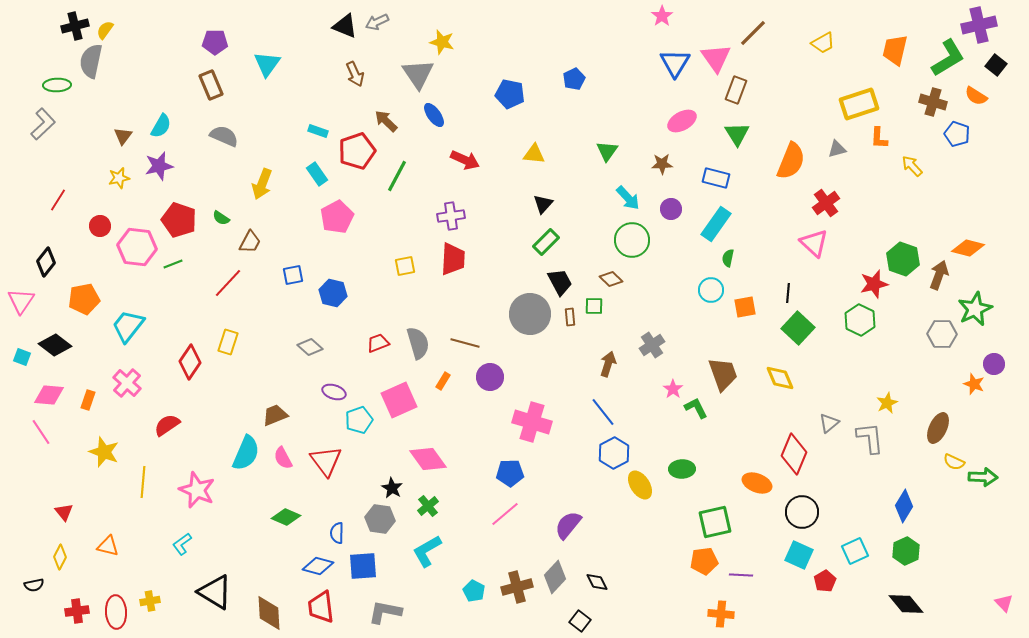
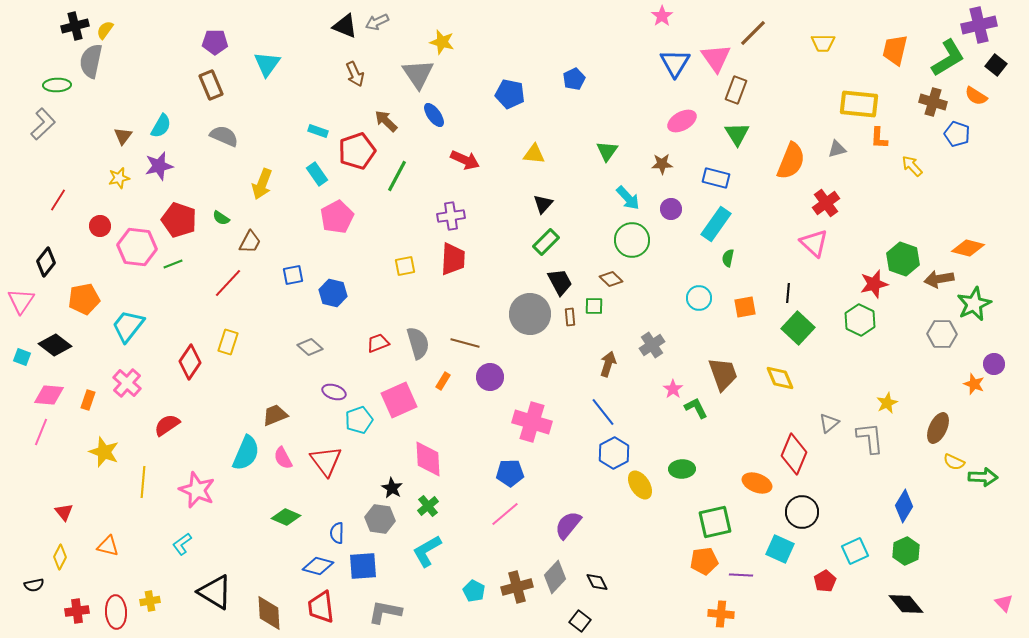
yellow trapezoid at (823, 43): rotated 30 degrees clockwise
yellow rectangle at (859, 104): rotated 24 degrees clockwise
brown arrow at (939, 275): moved 4 px down; rotated 120 degrees counterclockwise
cyan circle at (711, 290): moved 12 px left, 8 px down
green star at (975, 309): moved 1 px left, 5 px up
pink line at (41, 432): rotated 56 degrees clockwise
pink diamond at (428, 459): rotated 33 degrees clockwise
cyan square at (799, 555): moved 19 px left, 6 px up
